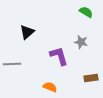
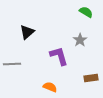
gray star: moved 1 px left, 2 px up; rotated 24 degrees clockwise
